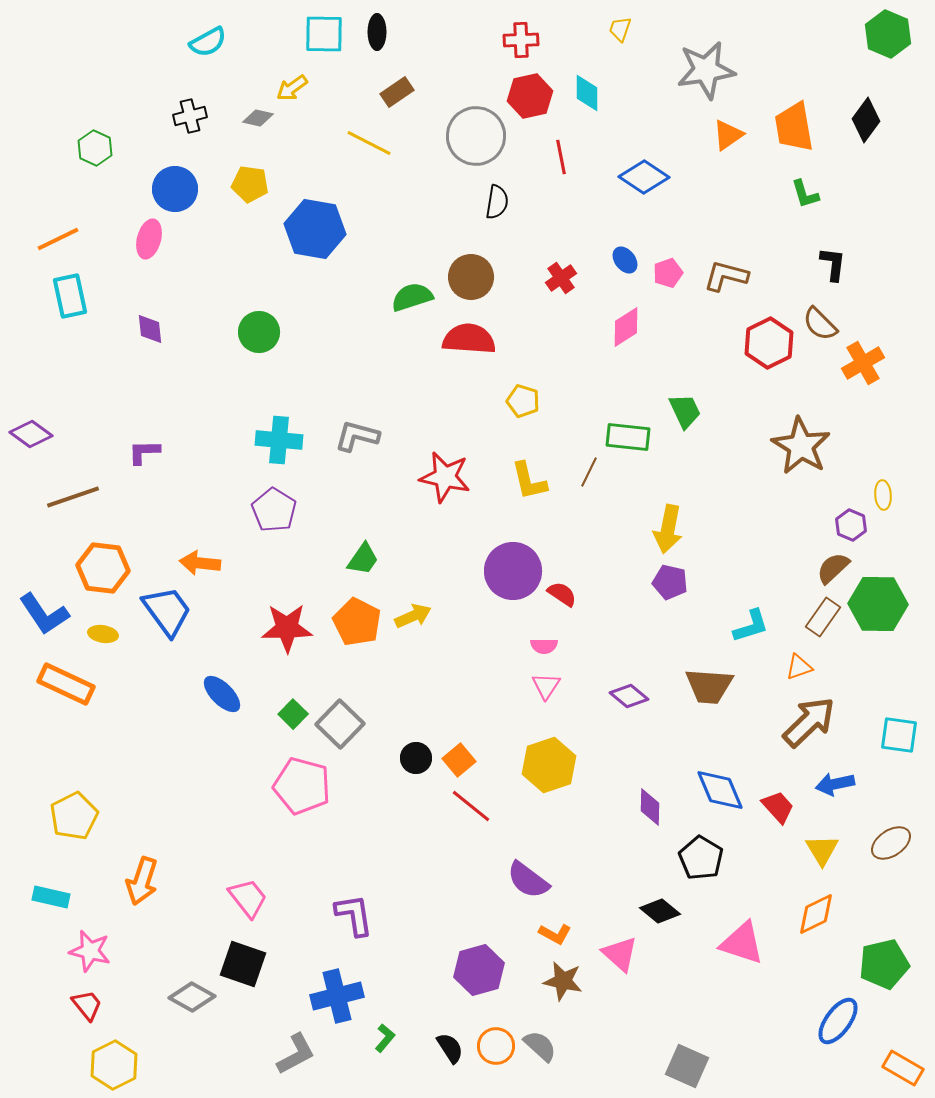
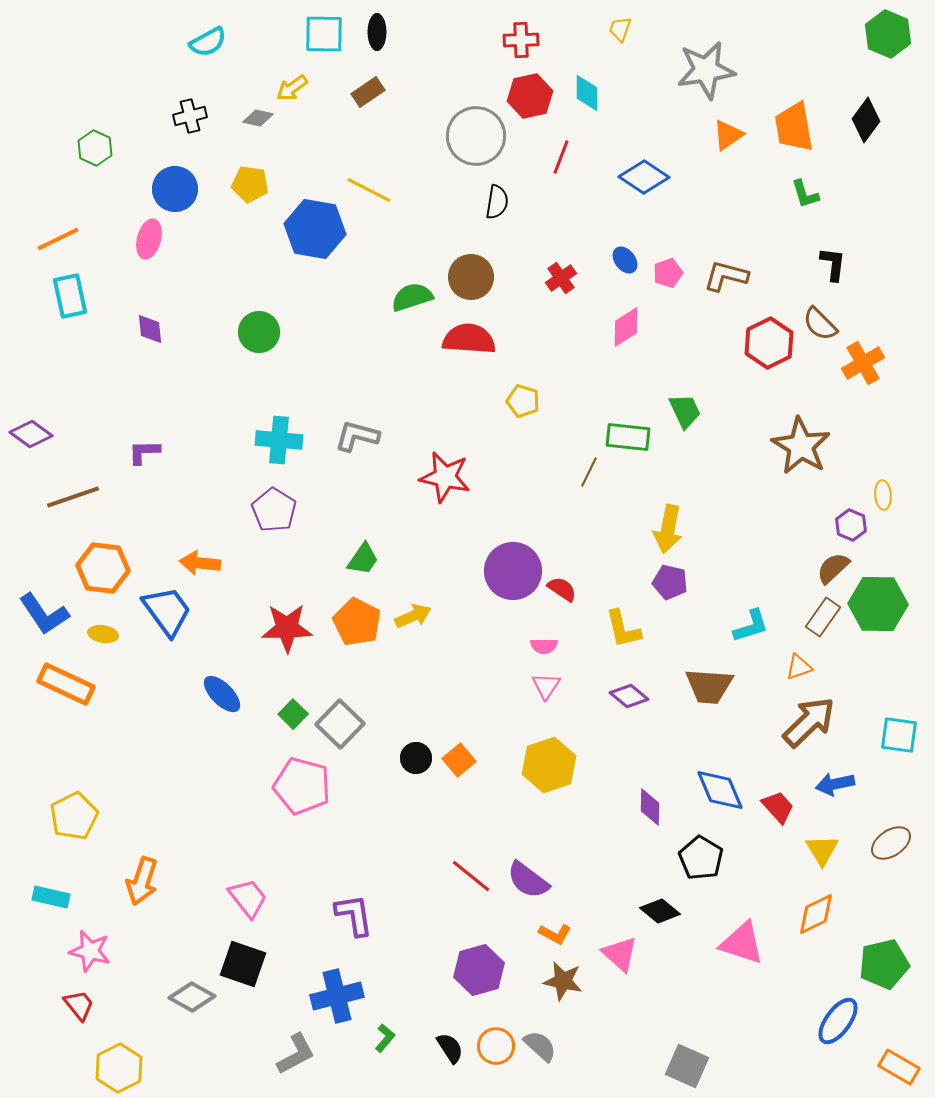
brown rectangle at (397, 92): moved 29 px left
yellow line at (369, 143): moved 47 px down
red line at (561, 157): rotated 32 degrees clockwise
yellow L-shape at (529, 481): moved 94 px right, 148 px down
red semicircle at (562, 594): moved 5 px up
red line at (471, 806): moved 70 px down
red trapezoid at (87, 1005): moved 8 px left
yellow hexagon at (114, 1065): moved 5 px right, 3 px down
orange rectangle at (903, 1068): moved 4 px left, 1 px up
